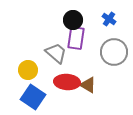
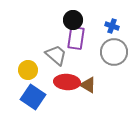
blue cross: moved 3 px right, 7 px down; rotated 16 degrees counterclockwise
gray trapezoid: moved 2 px down
